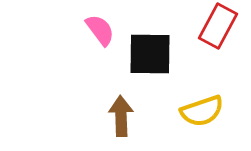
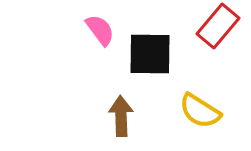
red rectangle: rotated 12 degrees clockwise
yellow semicircle: moved 2 px left; rotated 51 degrees clockwise
